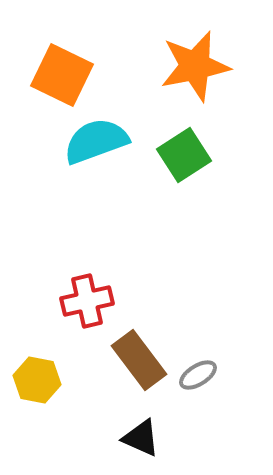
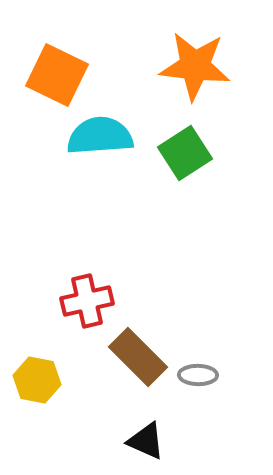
orange star: rotated 18 degrees clockwise
orange square: moved 5 px left
cyan semicircle: moved 4 px right, 5 px up; rotated 16 degrees clockwise
green square: moved 1 px right, 2 px up
brown rectangle: moved 1 px left, 3 px up; rotated 8 degrees counterclockwise
gray ellipse: rotated 33 degrees clockwise
black triangle: moved 5 px right, 3 px down
